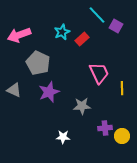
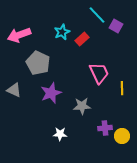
purple star: moved 2 px right, 1 px down
white star: moved 3 px left, 3 px up
